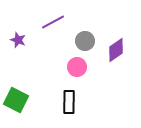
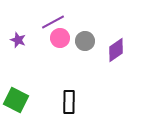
pink circle: moved 17 px left, 29 px up
